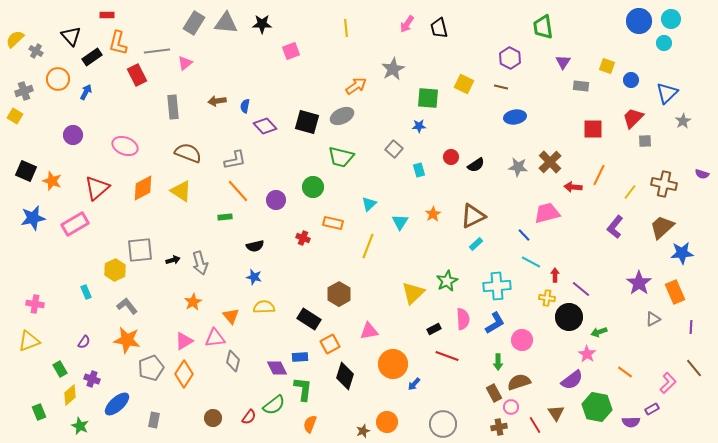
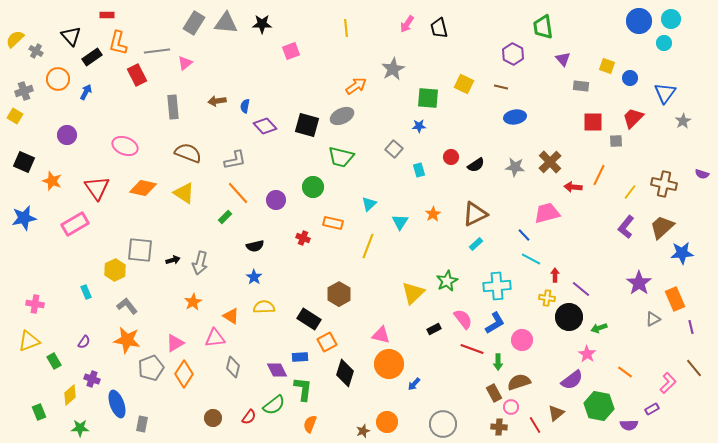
purple hexagon at (510, 58): moved 3 px right, 4 px up
purple triangle at (563, 62): moved 3 px up; rotated 14 degrees counterclockwise
blue circle at (631, 80): moved 1 px left, 2 px up
blue triangle at (667, 93): moved 2 px left; rotated 10 degrees counterclockwise
black square at (307, 122): moved 3 px down
red square at (593, 129): moved 7 px up
purple circle at (73, 135): moved 6 px left
gray square at (645, 141): moved 29 px left
gray star at (518, 167): moved 3 px left
black square at (26, 171): moved 2 px left, 9 px up
red triangle at (97, 188): rotated 24 degrees counterclockwise
orange diamond at (143, 188): rotated 40 degrees clockwise
yellow triangle at (181, 191): moved 3 px right, 2 px down
orange line at (238, 191): moved 2 px down
brown triangle at (473, 216): moved 2 px right, 2 px up
green rectangle at (225, 217): rotated 40 degrees counterclockwise
blue star at (33, 218): moved 9 px left
purple L-shape at (615, 227): moved 11 px right
gray square at (140, 250): rotated 12 degrees clockwise
cyan line at (531, 262): moved 3 px up
gray arrow at (200, 263): rotated 30 degrees clockwise
blue star at (254, 277): rotated 21 degrees clockwise
orange rectangle at (675, 292): moved 7 px down
orange triangle at (231, 316): rotated 18 degrees counterclockwise
pink semicircle at (463, 319): rotated 35 degrees counterclockwise
purple line at (691, 327): rotated 16 degrees counterclockwise
pink triangle at (369, 331): moved 12 px right, 4 px down; rotated 24 degrees clockwise
green arrow at (599, 332): moved 4 px up
pink triangle at (184, 341): moved 9 px left, 2 px down
orange square at (330, 344): moved 3 px left, 2 px up
red line at (447, 356): moved 25 px right, 7 px up
gray diamond at (233, 361): moved 6 px down
orange circle at (393, 364): moved 4 px left
purple diamond at (277, 368): moved 2 px down
green rectangle at (60, 369): moved 6 px left, 8 px up
black diamond at (345, 376): moved 3 px up
blue ellipse at (117, 404): rotated 68 degrees counterclockwise
green hexagon at (597, 407): moved 2 px right, 1 px up
brown triangle at (556, 413): rotated 24 degrees clockwise
gray rectangle at (154, 420): moved 12 px left, 4 px down
purple semicircle at (631, 422): moved 2 px left, 3 px down
green star at (80, 426): moved 2 px down; rotated 24 degrees counterclockwise
brown cross at (499, 427): rotated 14 degrees clockwise
